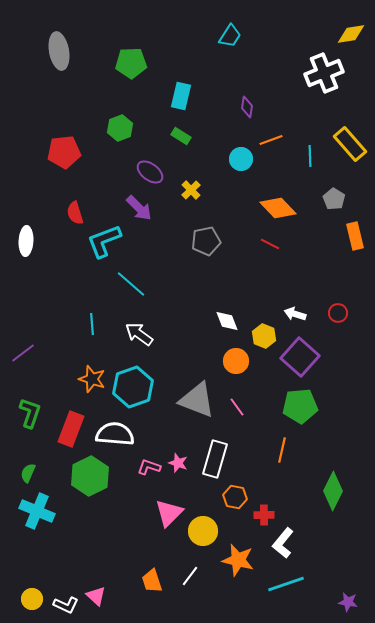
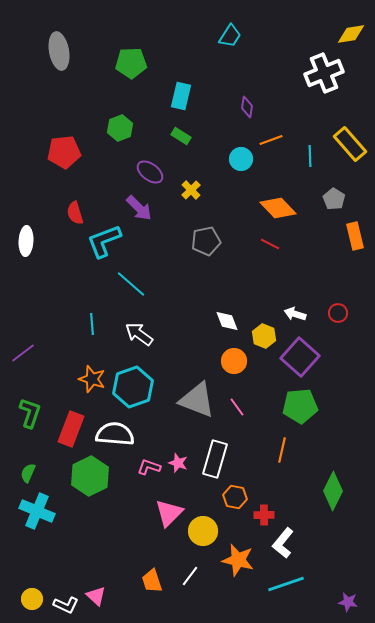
orange circle at (236, 361): moved 2 px left
